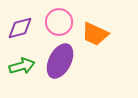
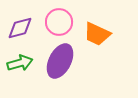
orange trapezoid: moved 2 px right
green arrow: moved 2 px left, 3 px up
